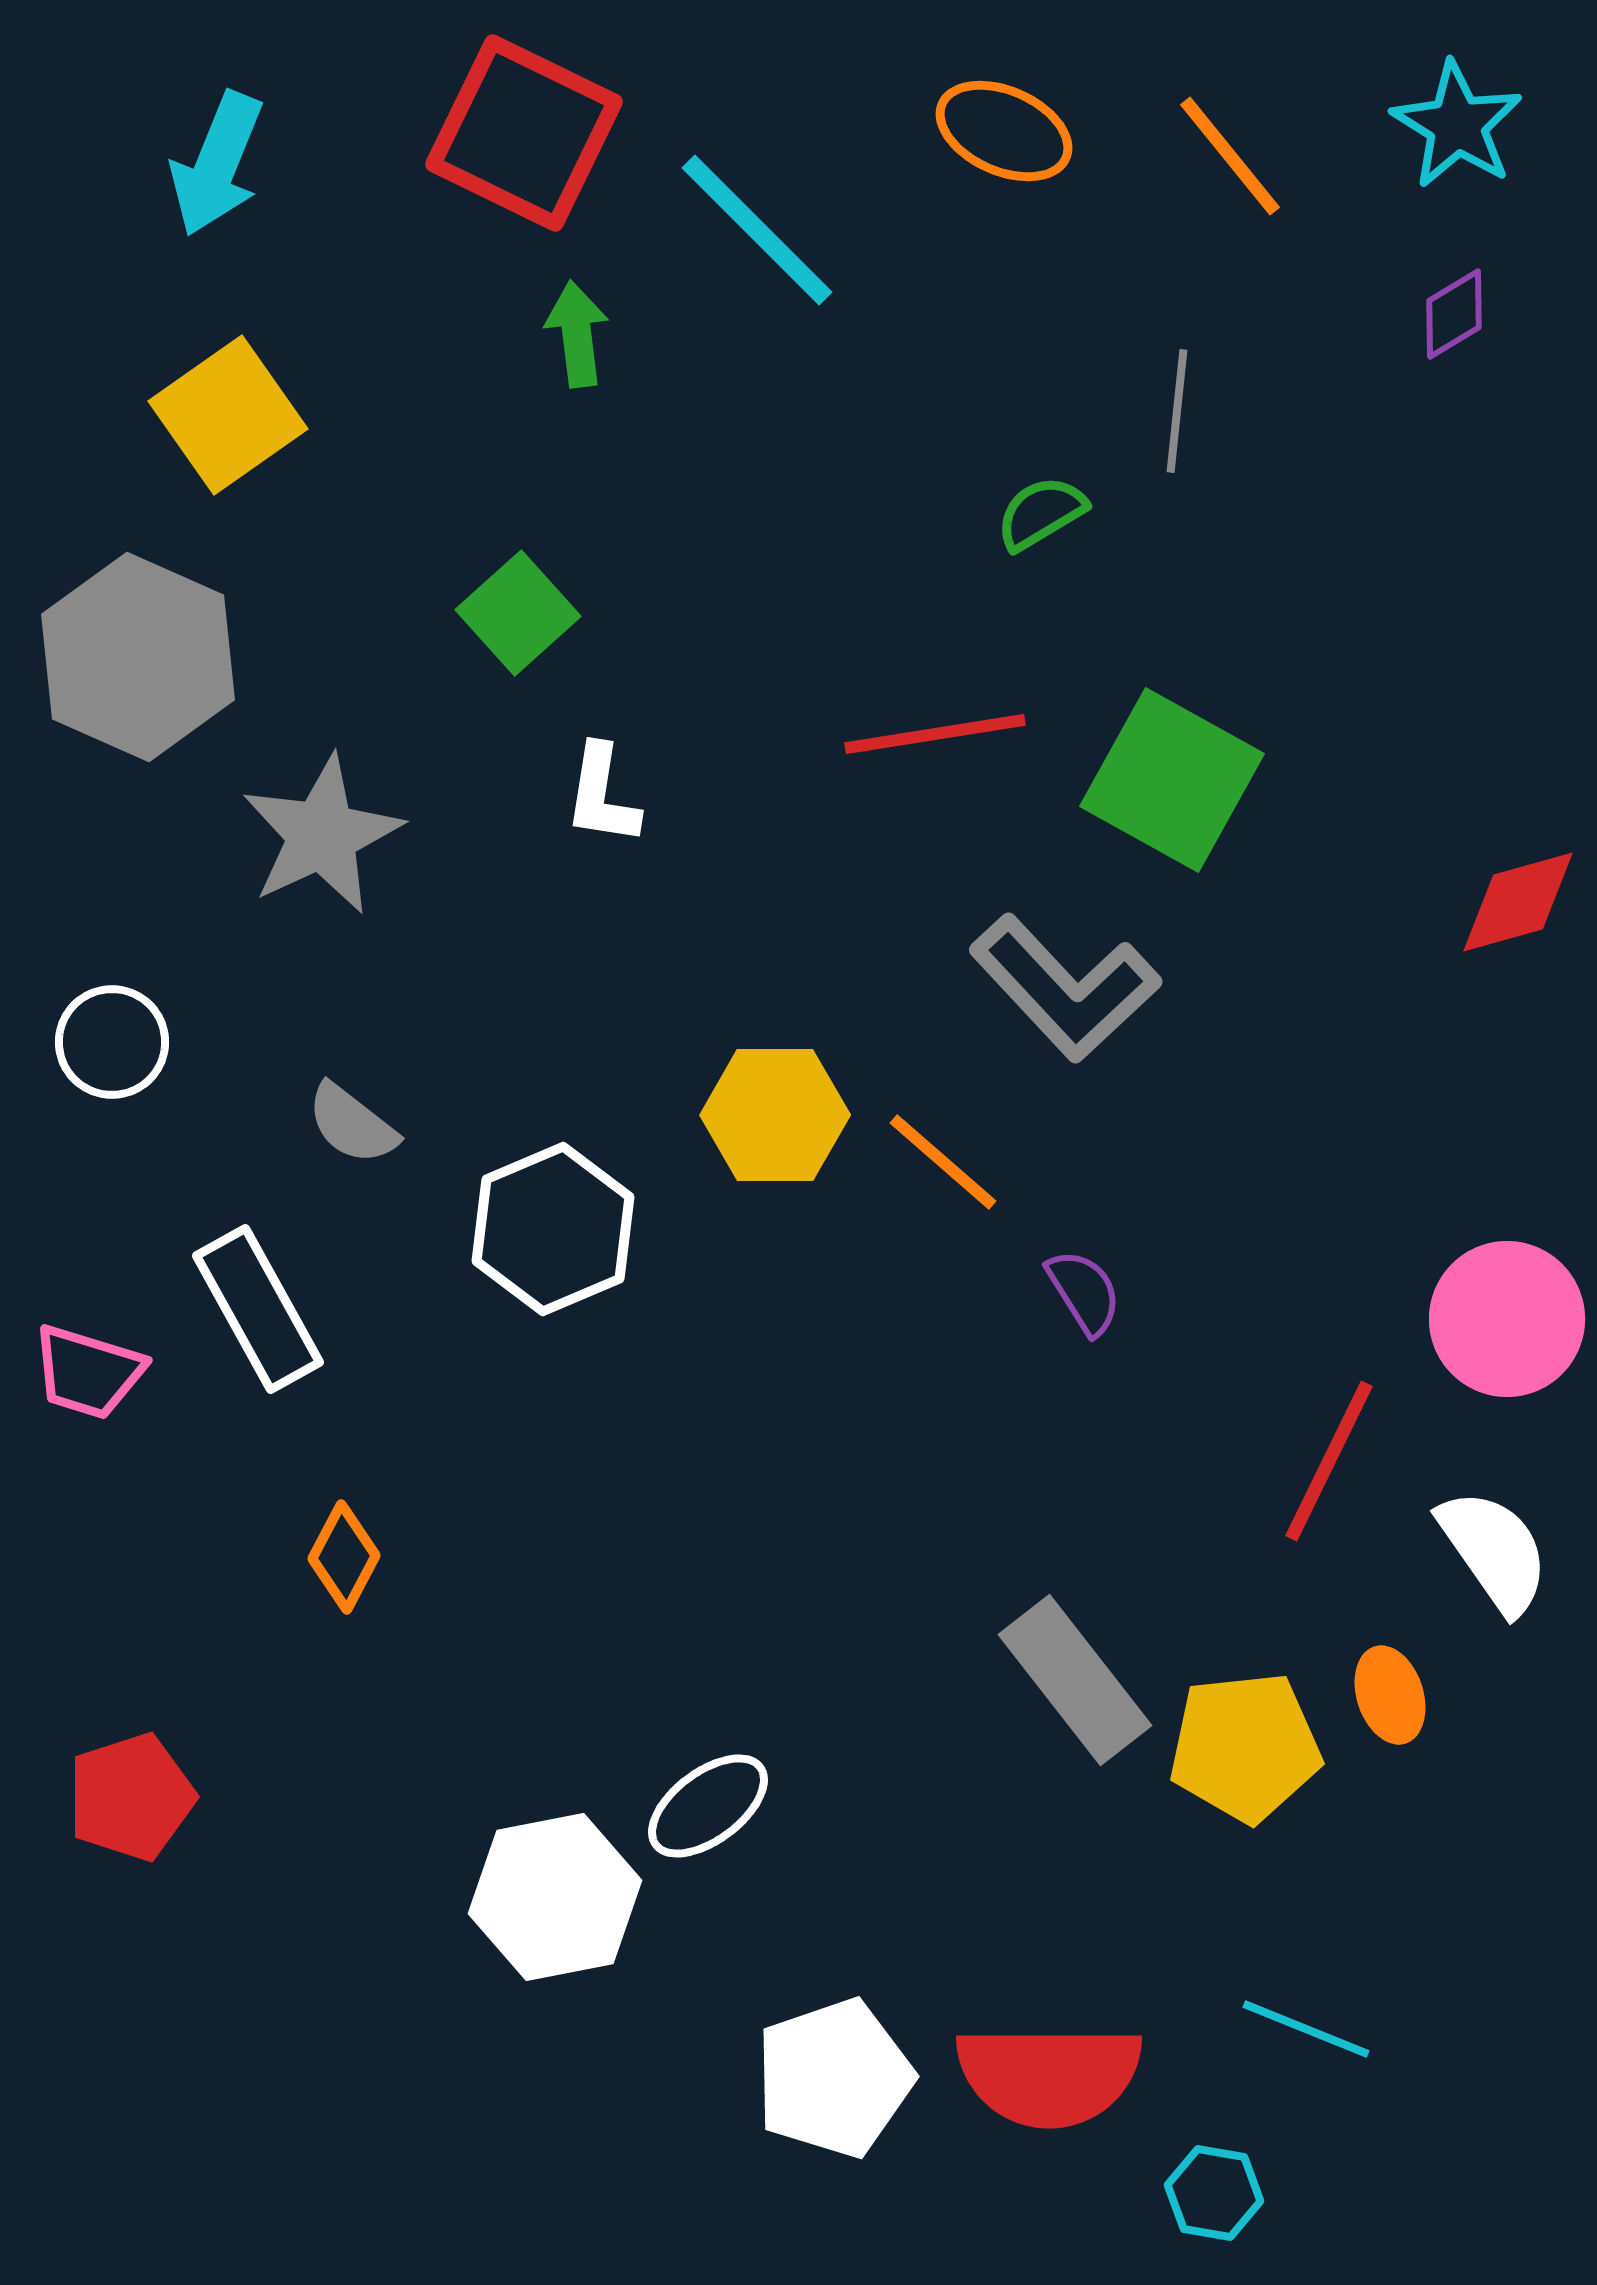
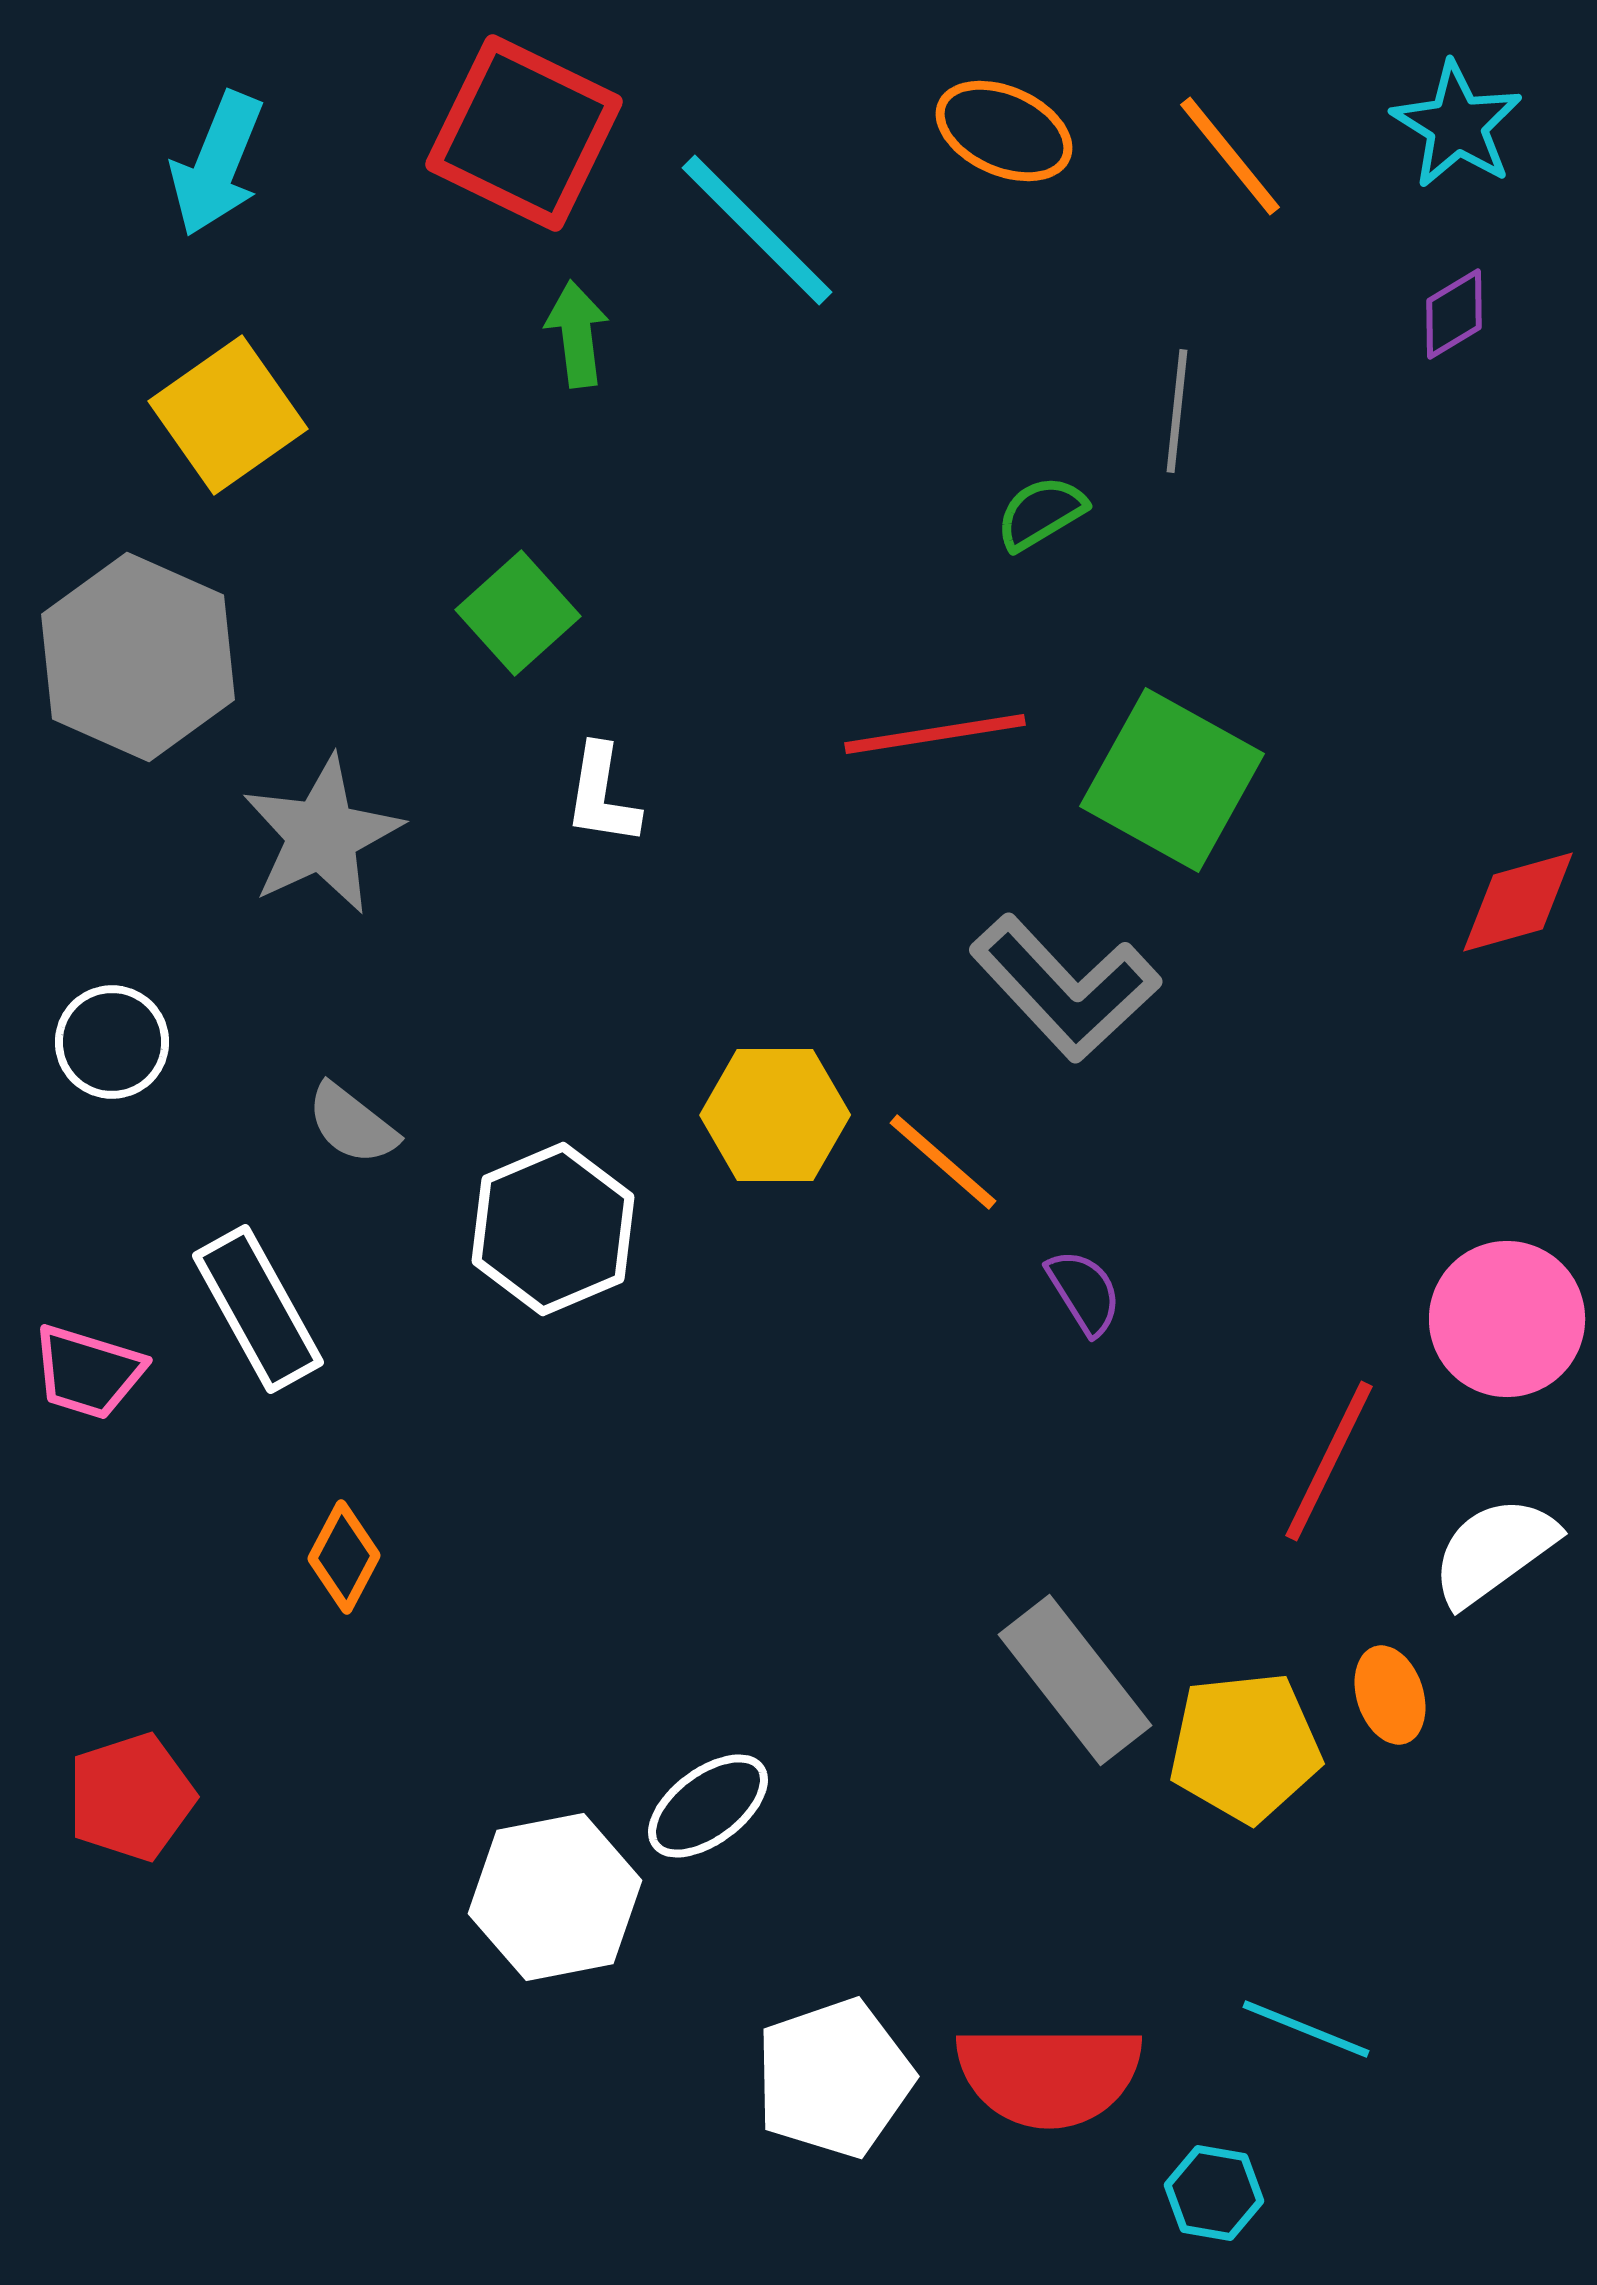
white semicircle at (1494, 1551): rotated 91 degrees counterclockwise
